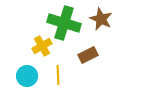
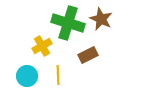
green cross: moved 4 px right
